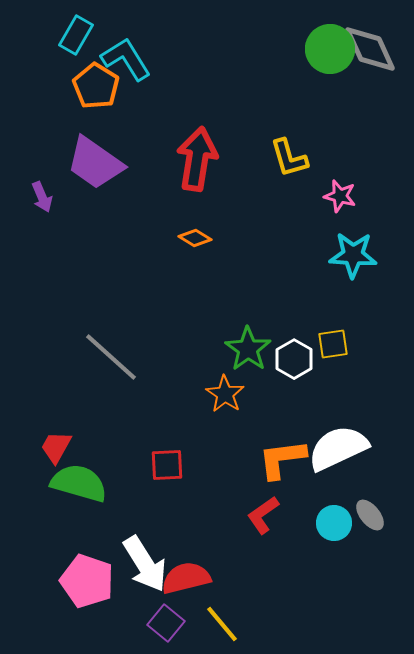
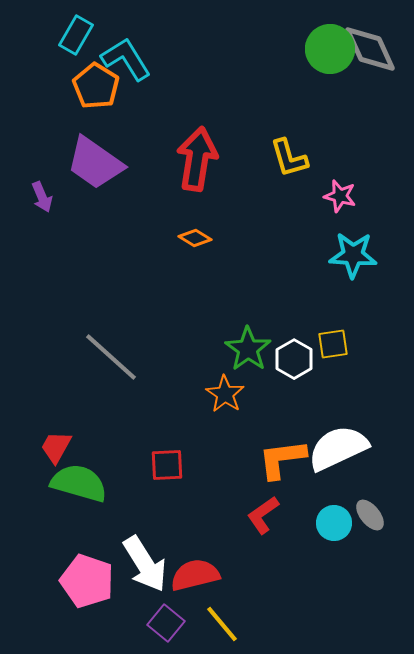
red semicircle: moved 9 px right, 3 px up
